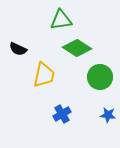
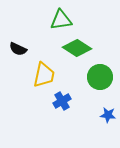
blue cross: moved 13 px up
